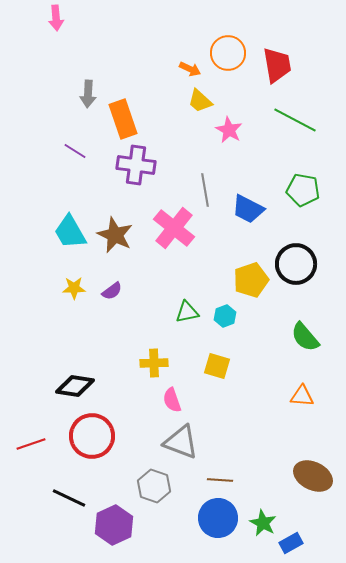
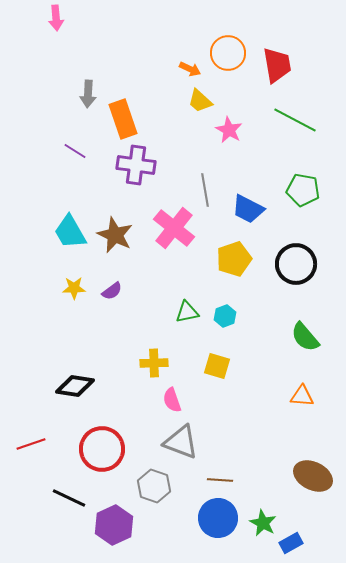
yellow pentagon: moved 17 px left, 21 px up
red circle: moved 10 px right, 13 px down
